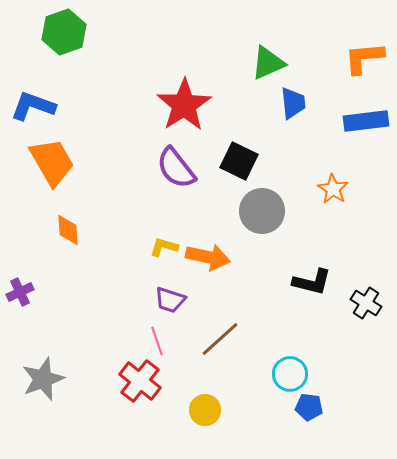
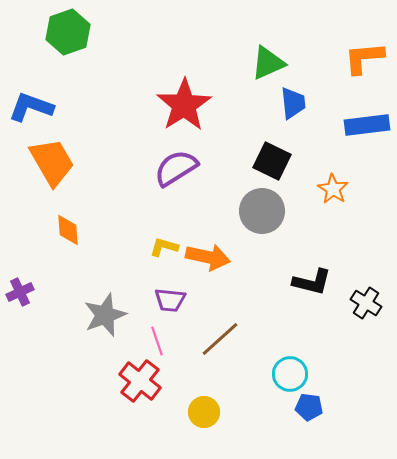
green hexagon: moved 4 px right
blue L-shape: moved 2 px left, 1 px down
blue rectangle: moved 1 px right, 4 px down
black square: moved 33 px right
purple semicircle: rotated 96 degrees clockwise
purple trapezoid: rotated 12 degrees counterclockwise
gray star: moved 62 px right, 64 px up
yellow circle: moved 1 px left, 2 px down
